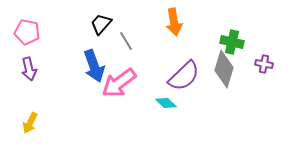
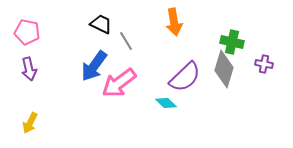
black trapezoid: rotated 75 degrees clockwise
blue arrow: rotated 56 degrees clockwise
purple semicircle: moved 1 px right, 1 px down
